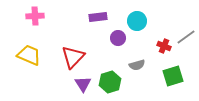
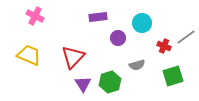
pink cross: rotated 30 degrees clockwise
cyan circle: moved 5 px right, 2 px down
